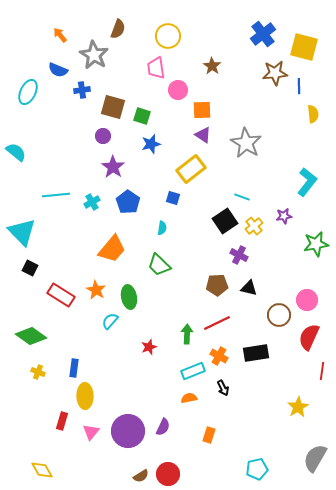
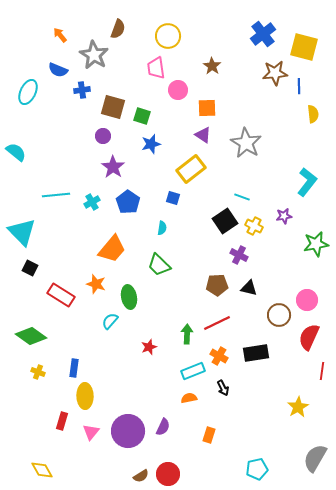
orange square at (202, 110): moved 5 px right, 2 px up
yellow cross at (254, 226): rotated 24 degrees counterclockwise
orange star at (96, 290): moved 6 px up; rotated 12 degrees counterclockwise
